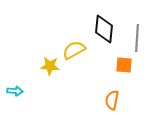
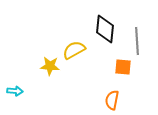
black diamond: moved 1 px right
gray line: moved 3 px down; rotated 8 degrees counterclockwise
orange square: moved 1 px left, 2 px down
